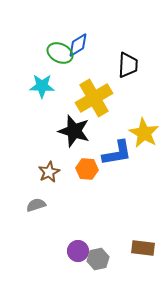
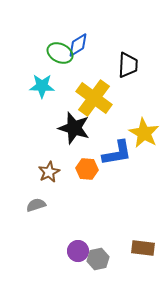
yellow cross: rotated 24 degrees counterclockwise
black star: moved 3 px up
